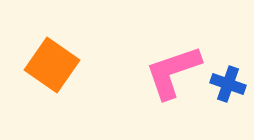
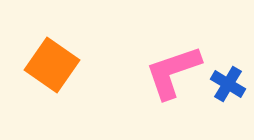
blue cross: rotated 12 degrees clockwise
